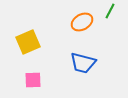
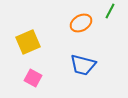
orange ellipse: moved 1 px left, 1 px down
blue trapezoid: moved 2 px down
pink square: moved 2 px up; rotated 30 degrees clockwise
